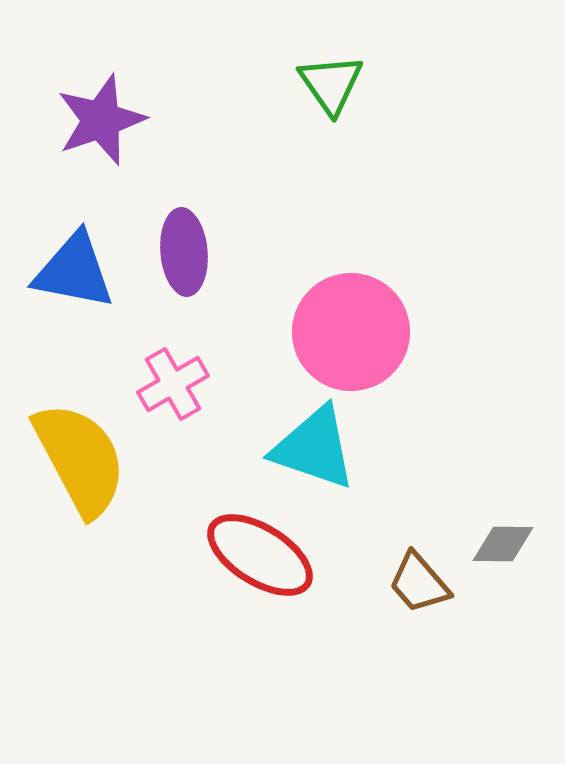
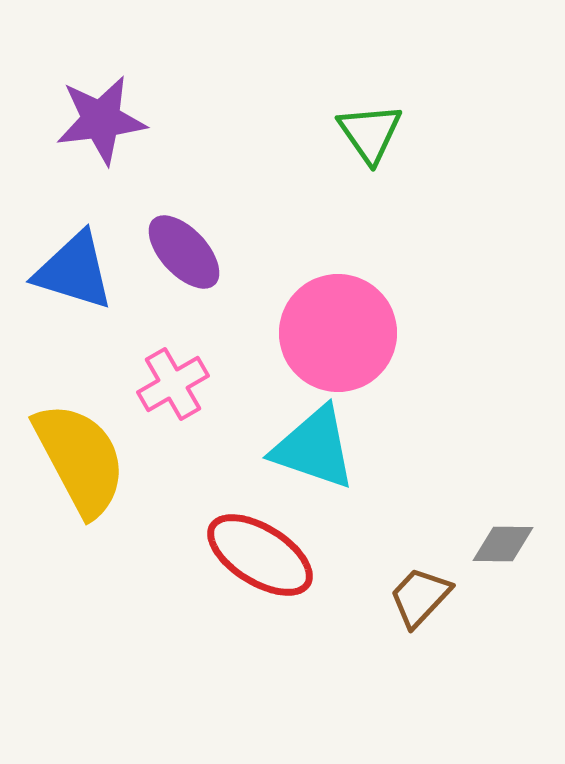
green triangle: moved 39 px right, 49 px down
purple star: rotated 12 degrees clockwise
purple ellipse: rotated 38 degrees counterclockwise
blue triangle: rotated 6 degrees clockwise
pink circle: moved 13 px left, 1 px down
brown trapezoid: moved 1 px right, 14 px down; rotated 84 degrees clockwise
